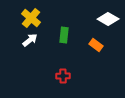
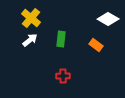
green rectangle: moved 3 px left, 4 px down
